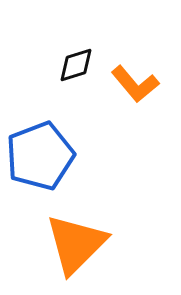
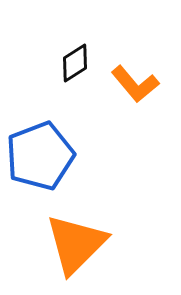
black diamond: moved 1 px left, 2 px up; rotated 15 degrees counterclockwise
